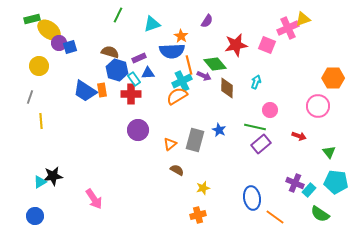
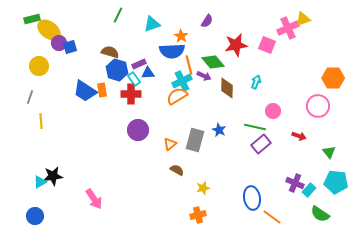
purple rectangle at (139, 58): moved 6 px down
green diamond at (215, 64): moved 2 px left, 2 px up
pink circle at (270, 110): moved 3 px right, 1 px down
orange line at (275, 217): moved 3 px left
